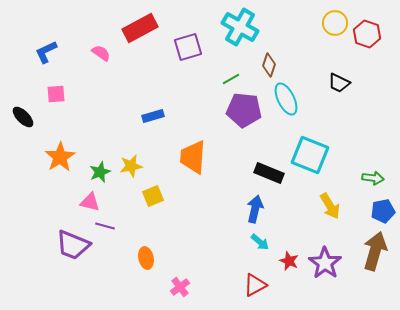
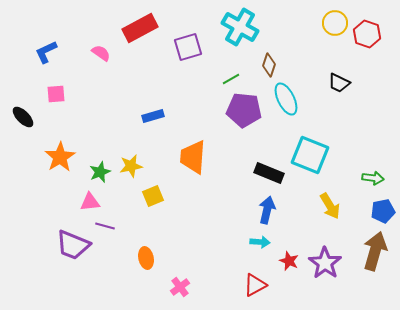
pink triangle: rotated 20 degrees counterclockwise
blue arrow: moved 12 px right, 1 px down
cyan arrow: rotated 36 degrees counterclockwise
